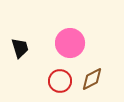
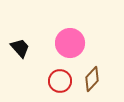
black trapezoid: rotated 25 degrees counterclockwise
brown diamond: rotated 20 degrees counterclockwise
